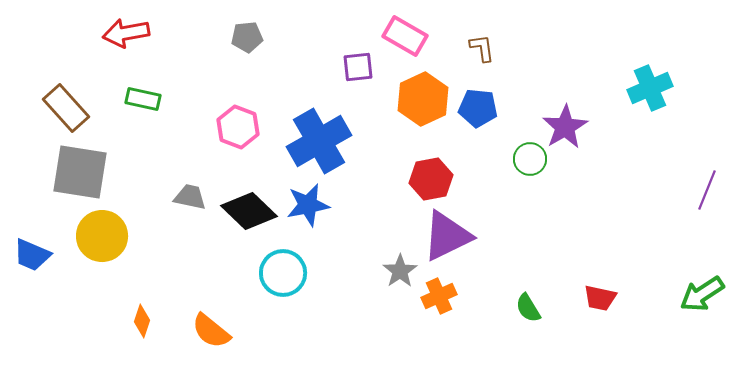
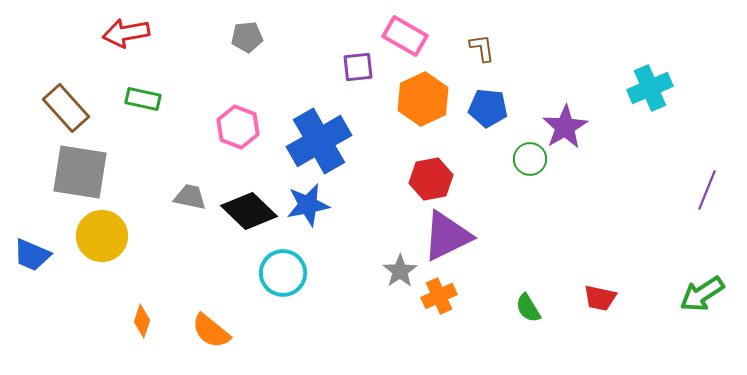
blue pentagon: moved 10 px right
